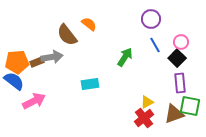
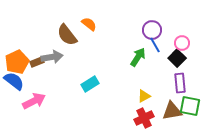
purple circle: moved 1 px right, 11 px down
pink circle: moved 1 px right, 1 px down
green arrow: moved 13 px right
orange pentagon: rotated 20 degrees counterclockwise
cyan rectangle: rotated 24 degrees counterclockwise
yellow triangle: moved 3 px left, 6 px up
brown triangle: moved 2 px left, 3 px up; rotated 10 degrees clockwise
red cross: rotated 12 degrees clockwise
